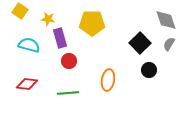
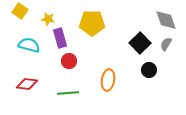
gray semicircle: moved 3 px left
